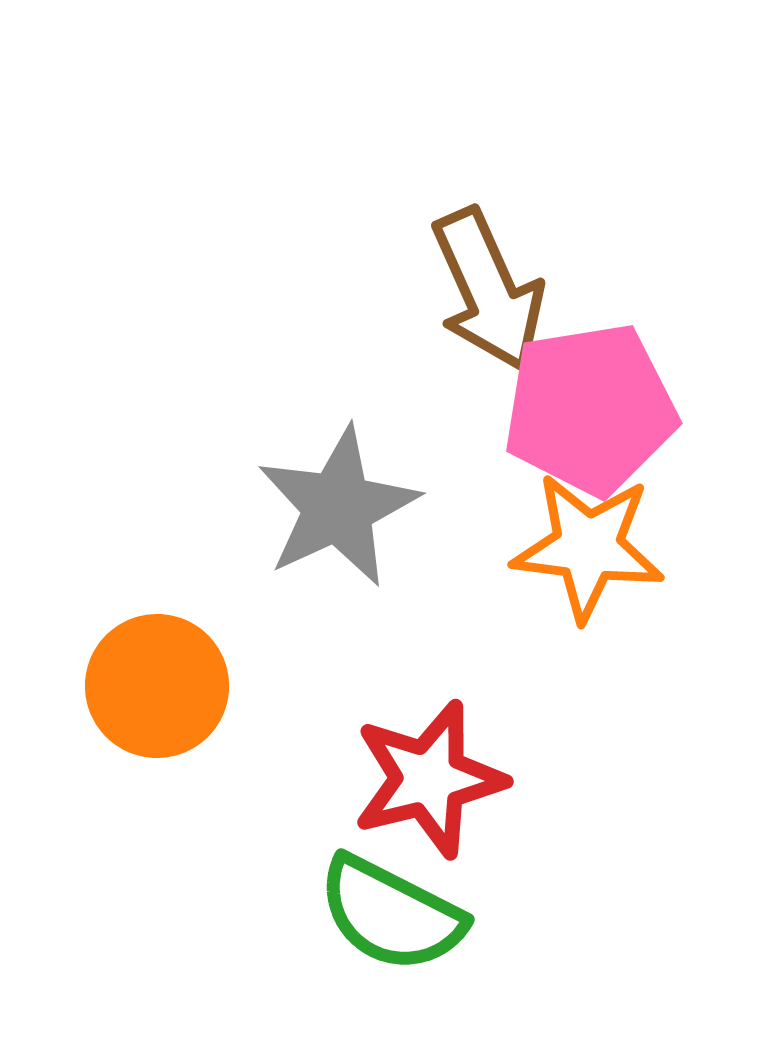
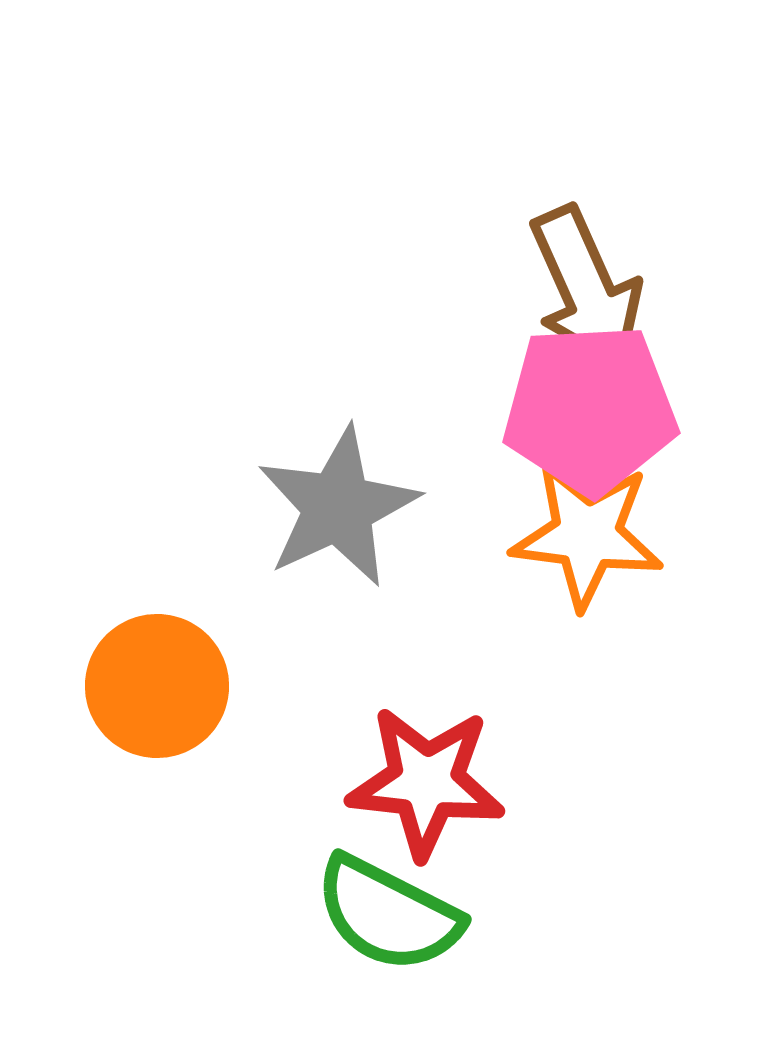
brown arrow: moved 98 px right, 2 px up
pink pentagon: rotated 6 degrees clockwise
orange star: moved 1 px left, 12 px up
red star: moved 3 px left, 3 px down; rotated 20 degrees clockwise
green semicircle: moved 3 px left
